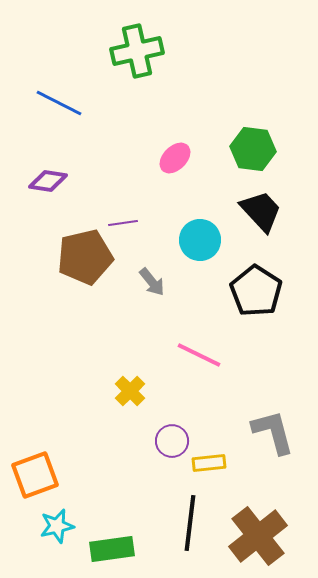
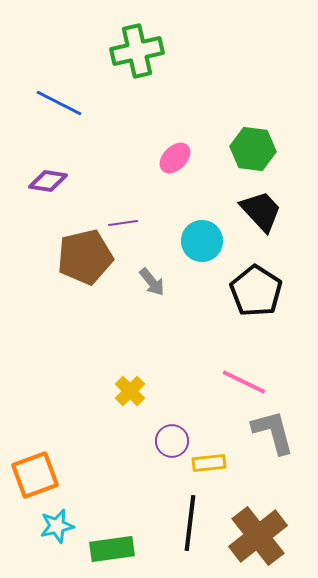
cyan circle: moved 2 px right, 1 px down
pink line: moved 45 px right, 27 px down
